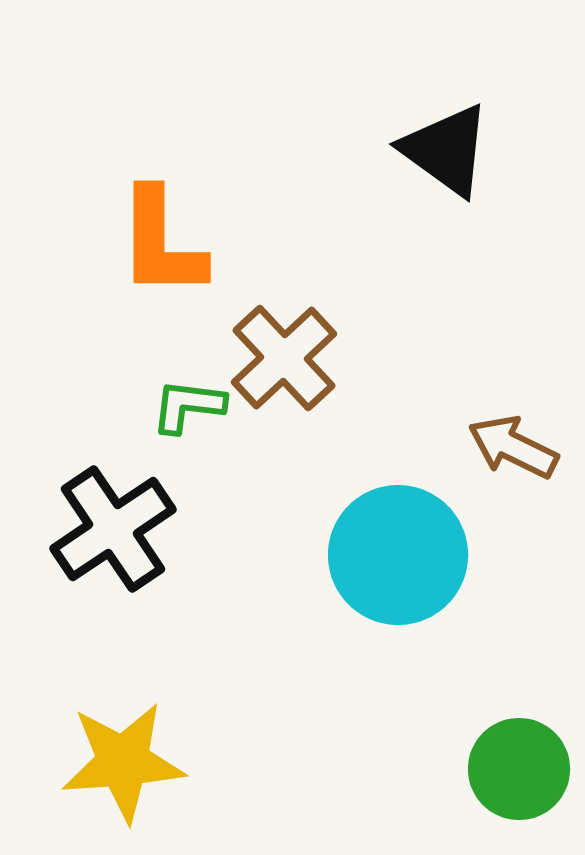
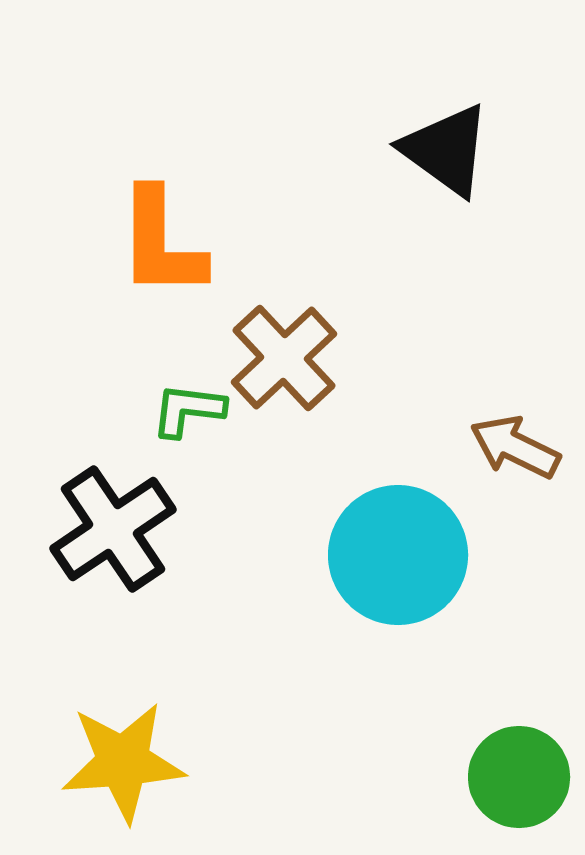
green L-shape: moved 4 px down
brown arrow: moved 2 px right
green circle: moved 8 px down
